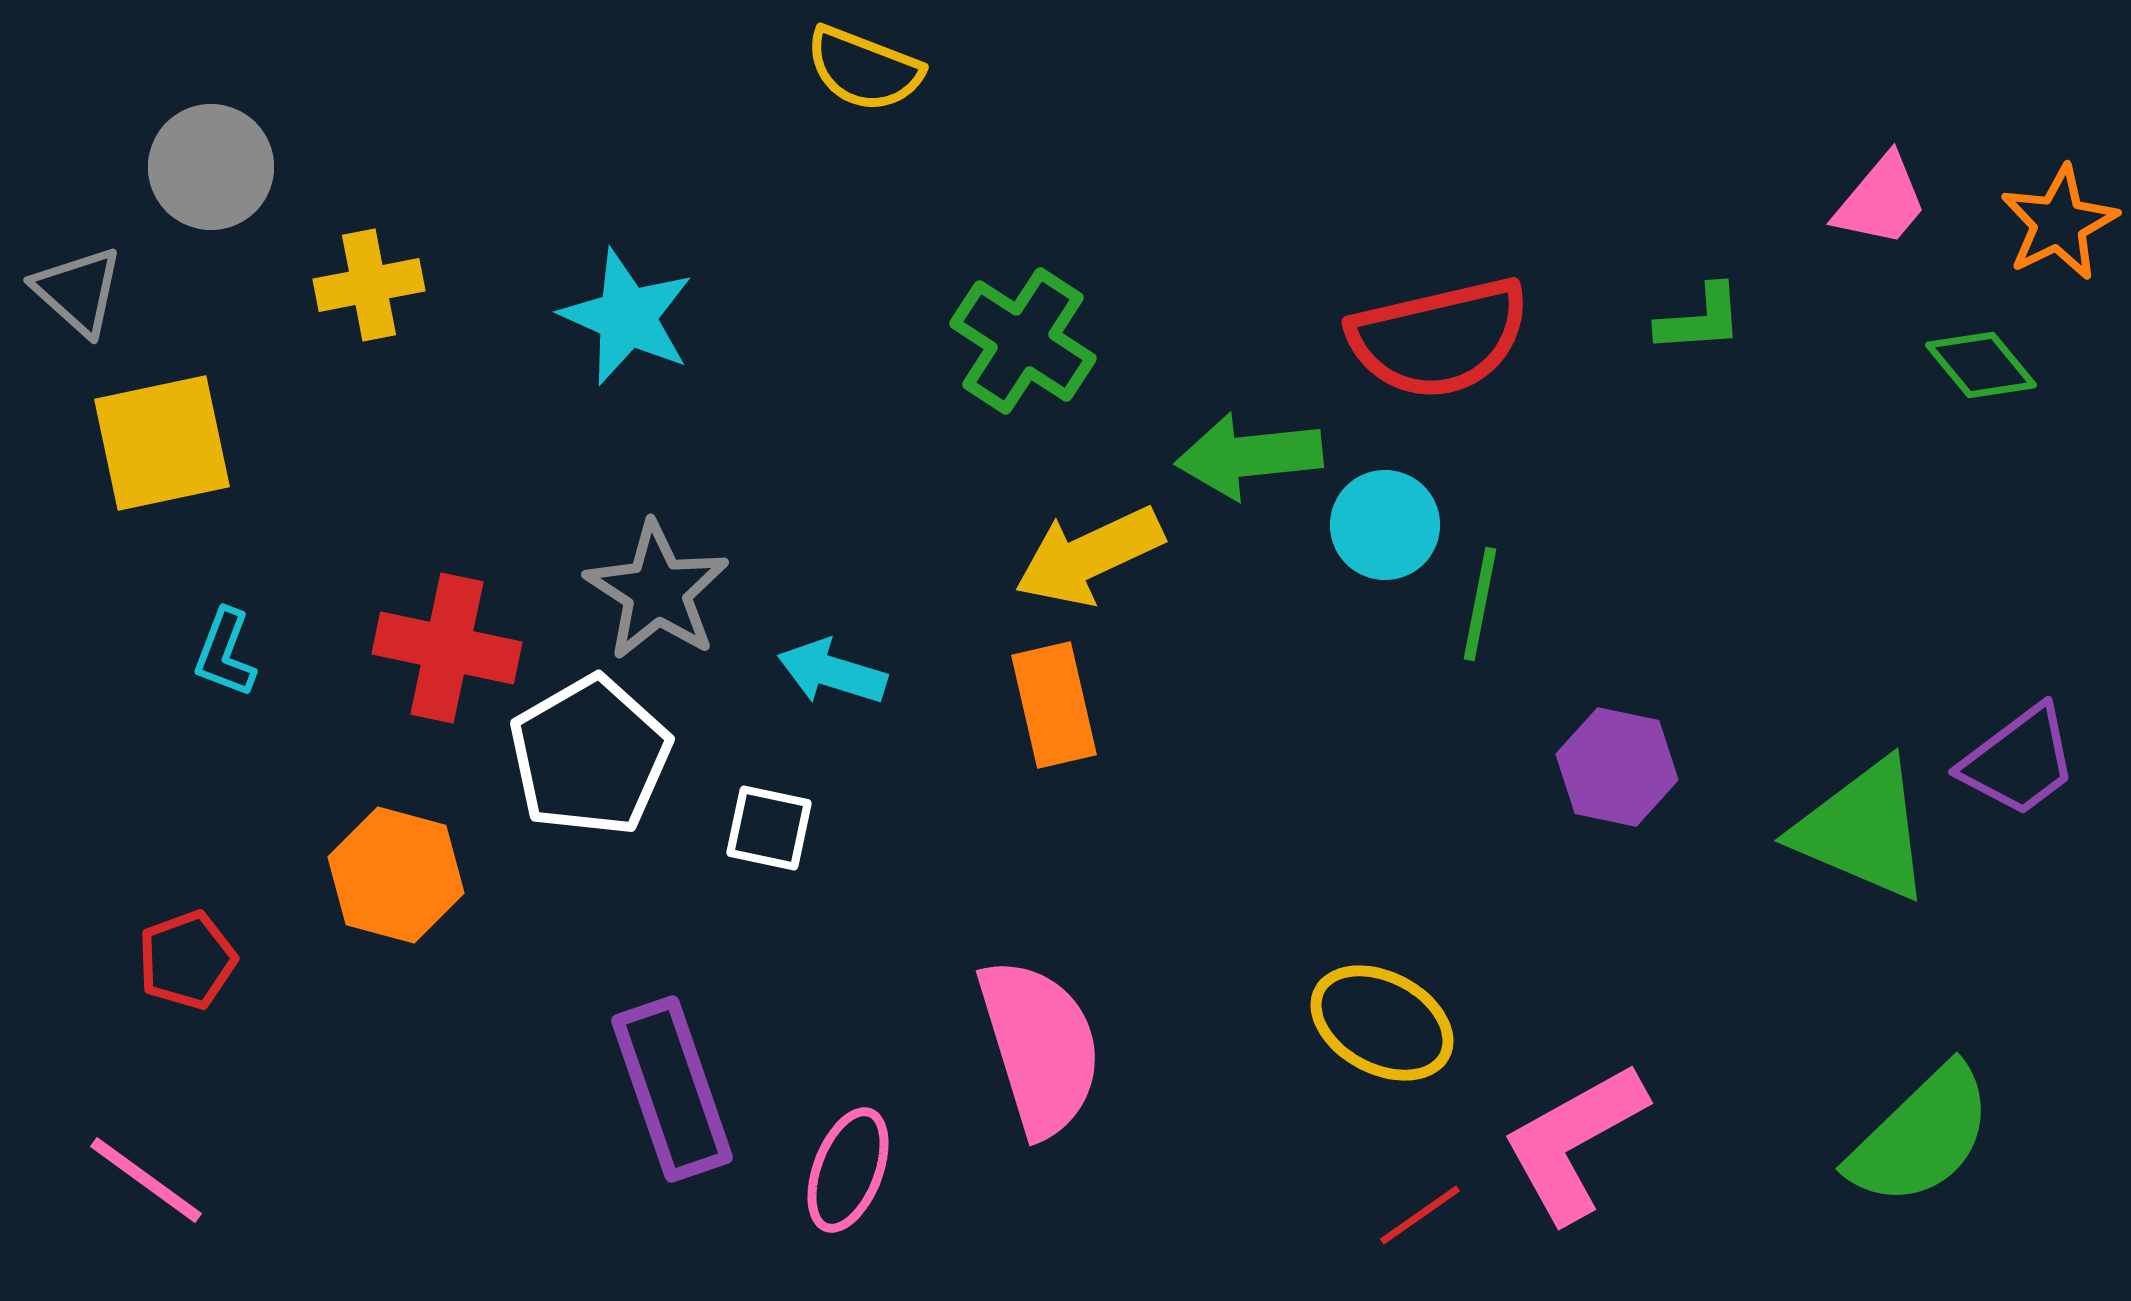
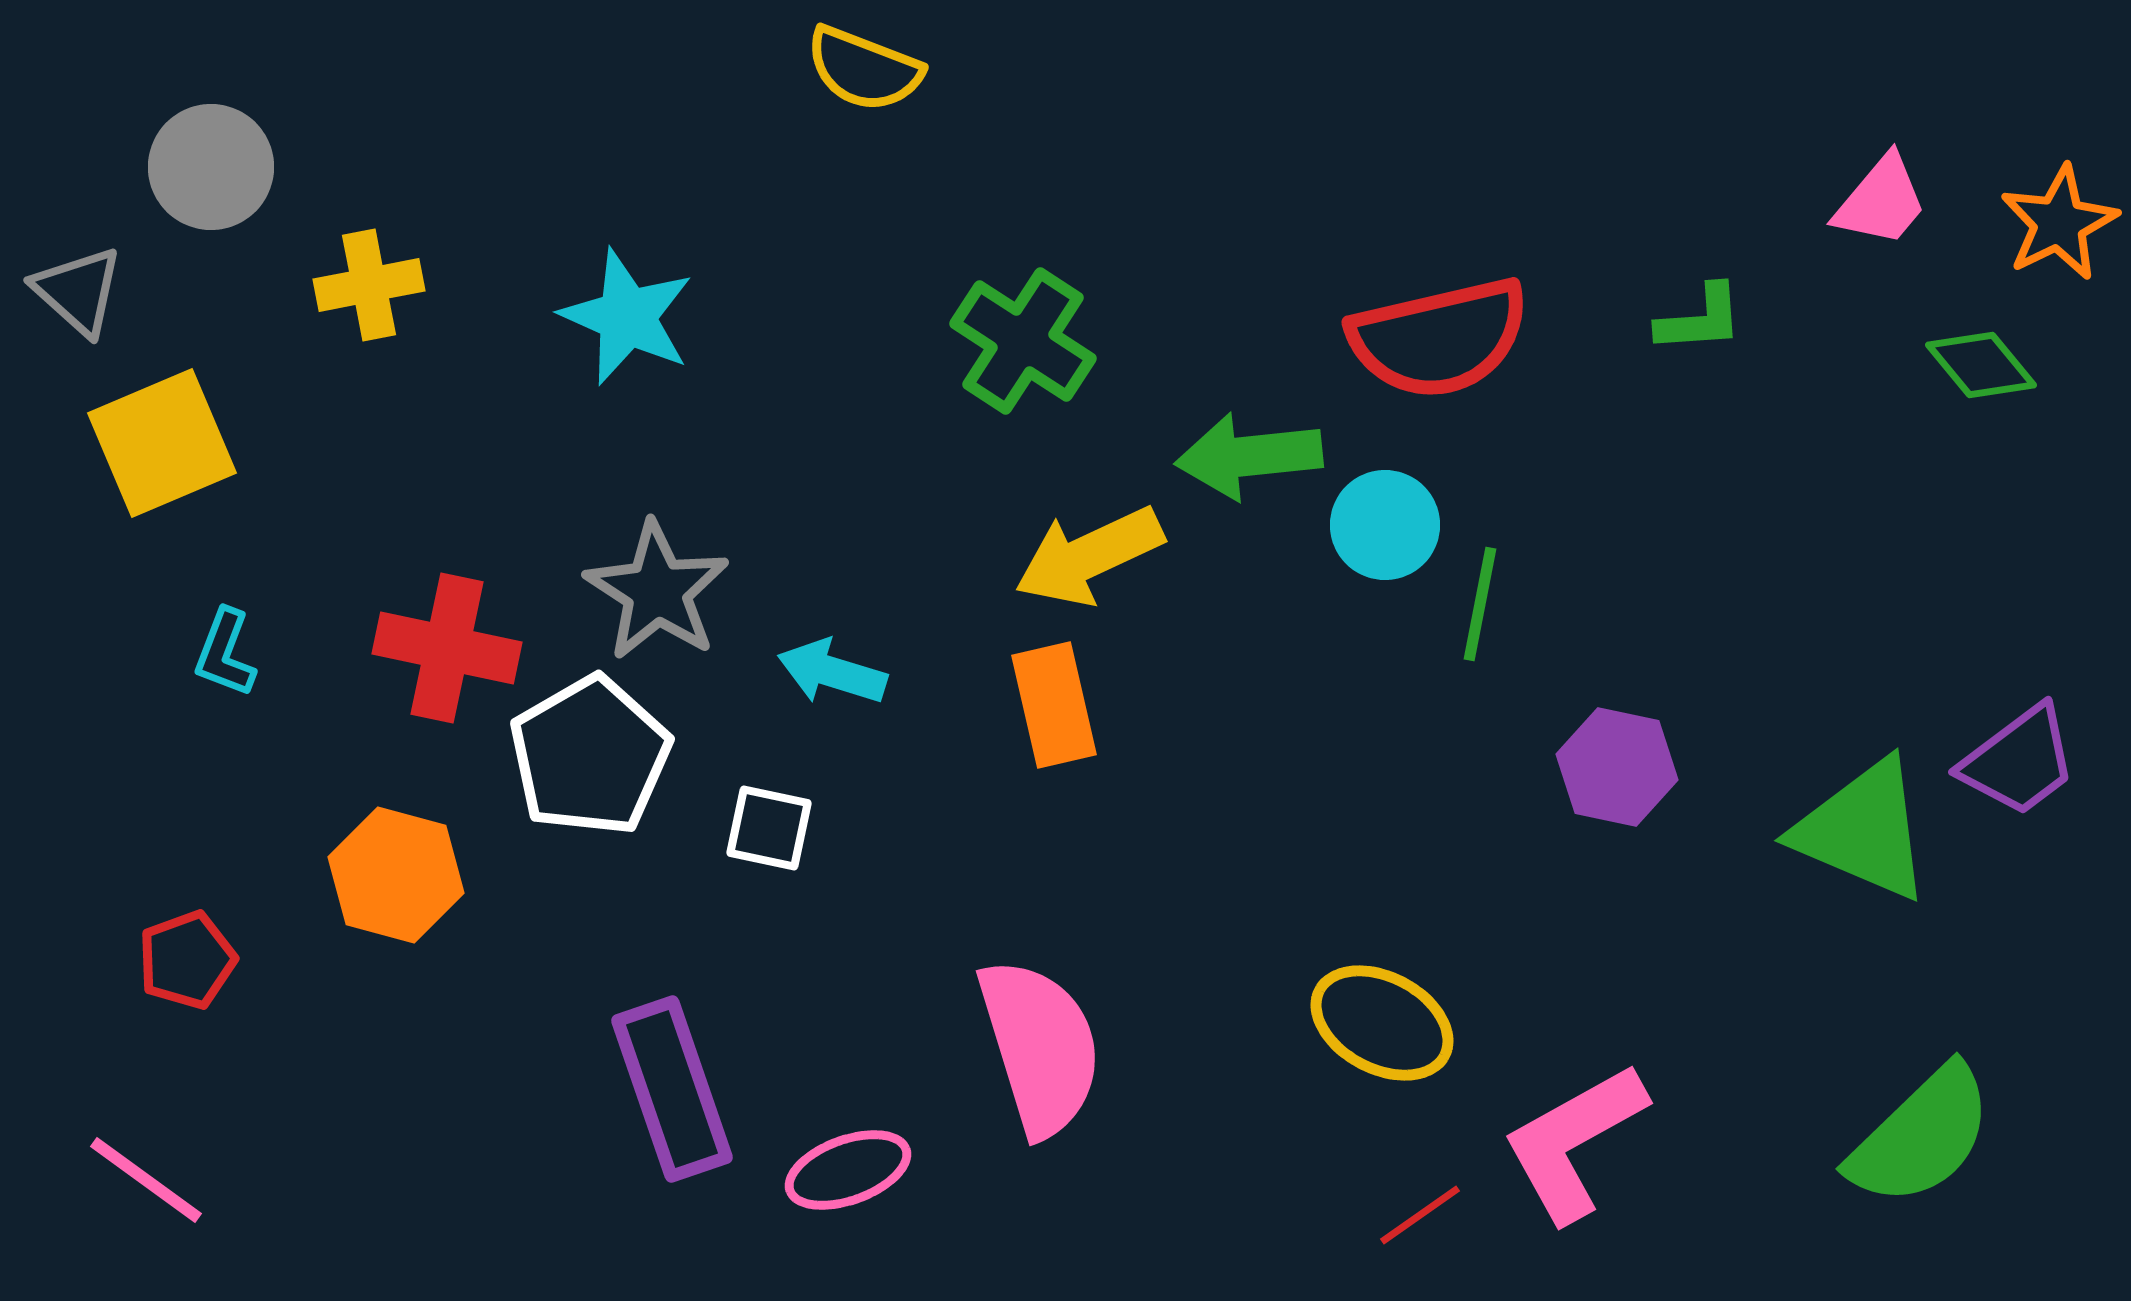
yellow square: rotated 11 degrees counterclockwise
pink ellipse: rotated 49 degrees clockwise
